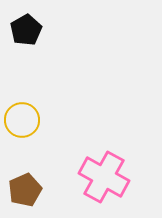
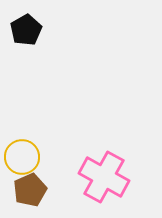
yellow circle: moved 37 px down
brown pentagon: moved 5 px right
